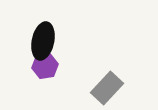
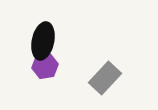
gray rectangle: moved 2 px left, 10 px up
